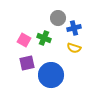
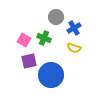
gray circle: moved 2 px left, 1 px up
blue cross: rotated 16 degrees counterclockwise
purple square: moved 2 px right, 2 px up
